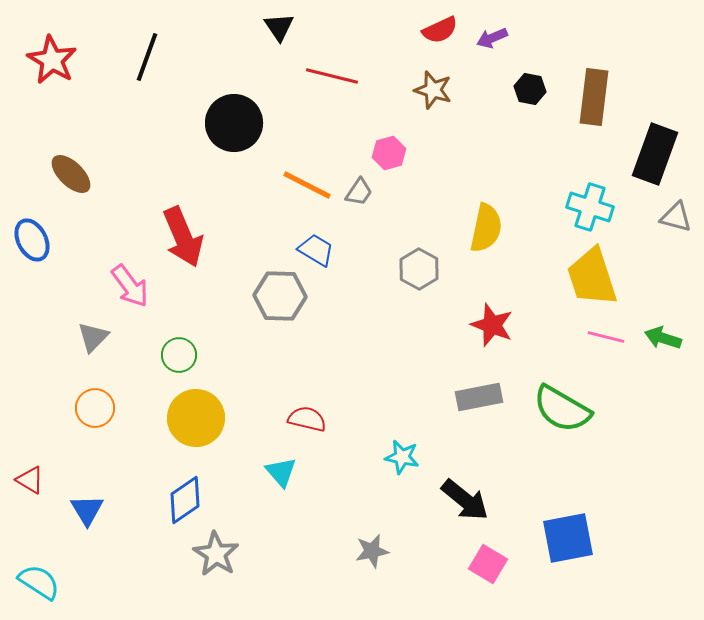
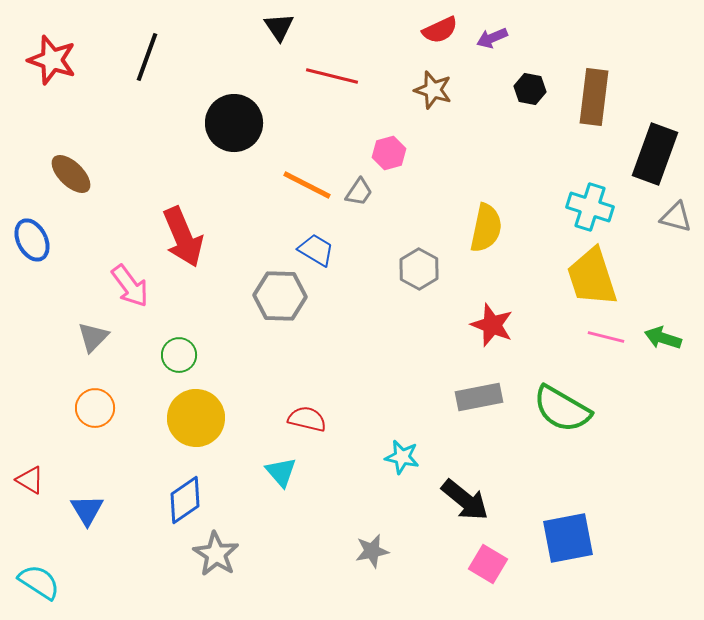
red star at (52, 60): rotated 12 degrees counterclockwise
